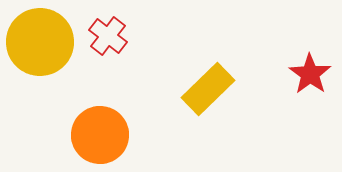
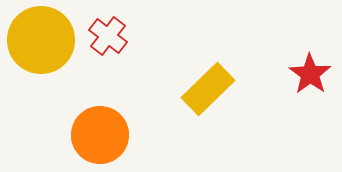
yellow circle: moved 1 px right, 2 px up
